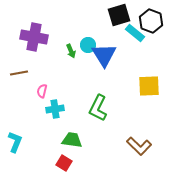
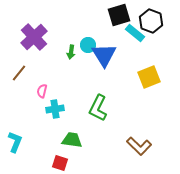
purple cross: rotated 36 degrees clockwise
green arrow: moved 1 px down; rotated 32 degrees clockwise
brown line: rotated 42 degrees counterclockwise
yellow square: moved 9 px up; rotated 20 degrees counterclockwise
red square: moved 4 px left; rotated 14 degrees counterclockwise
